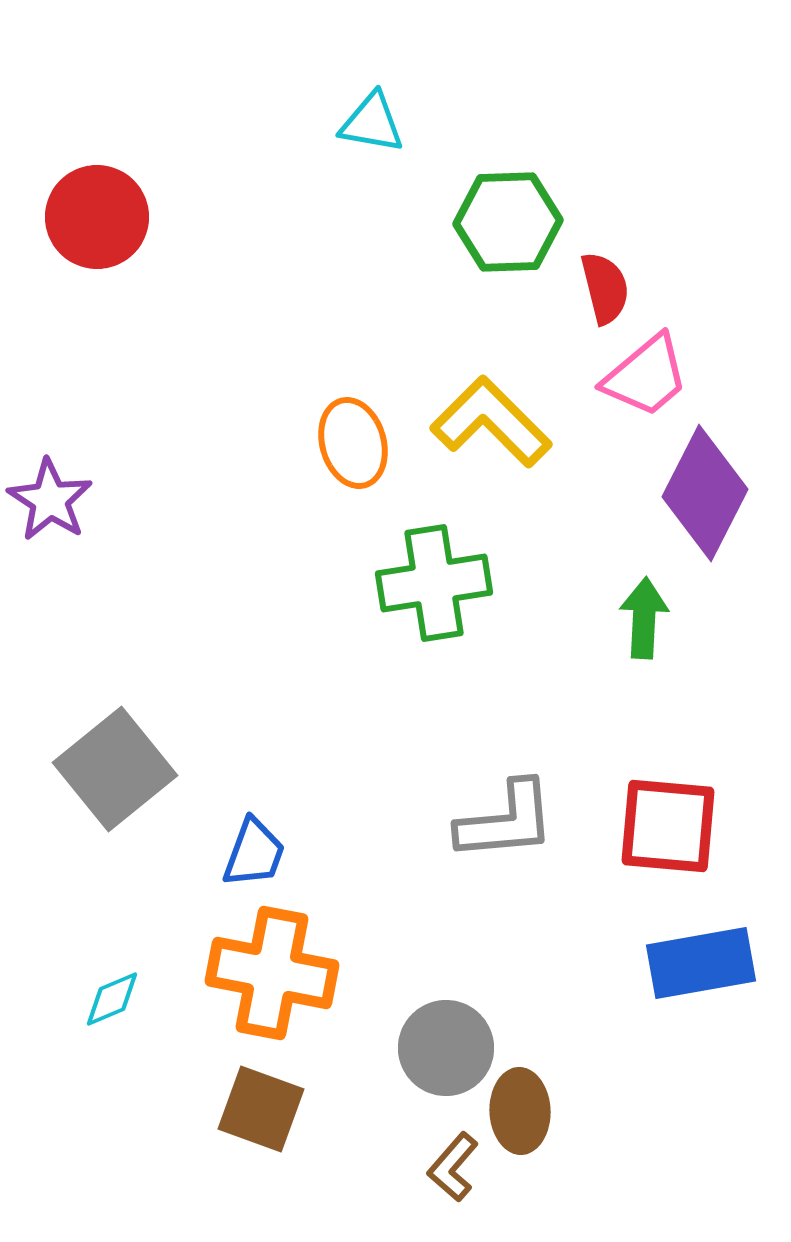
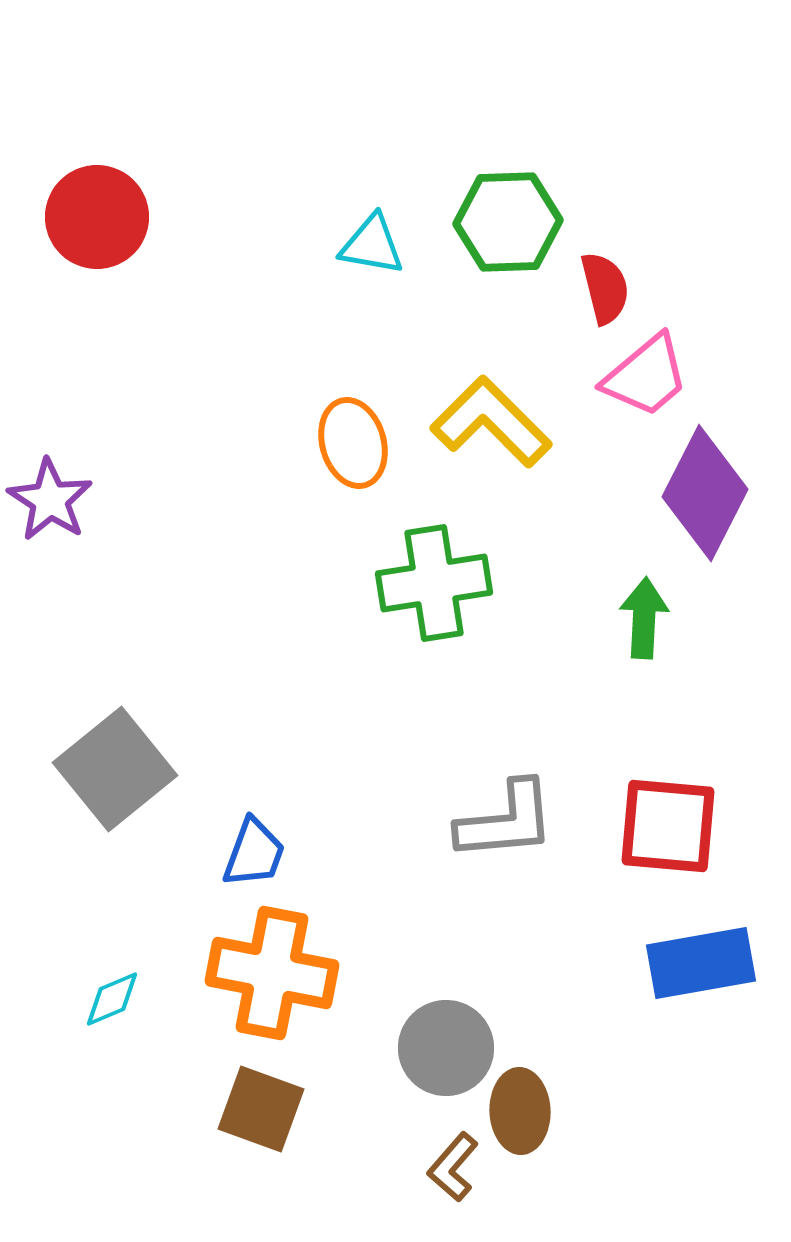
cyan triangle: moved 122 px down
